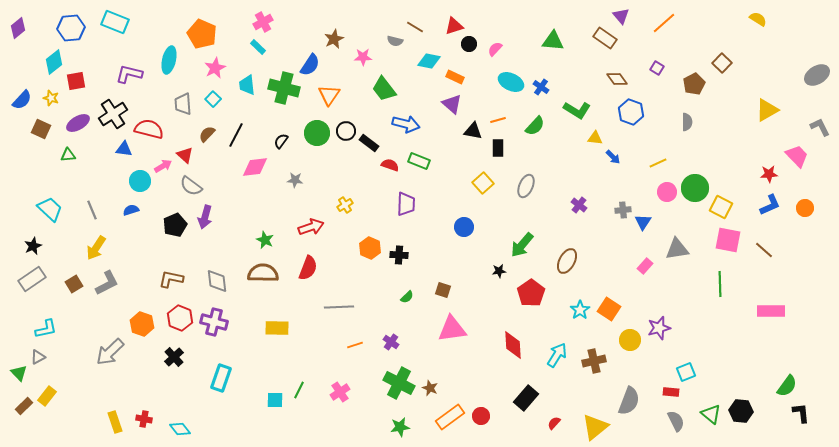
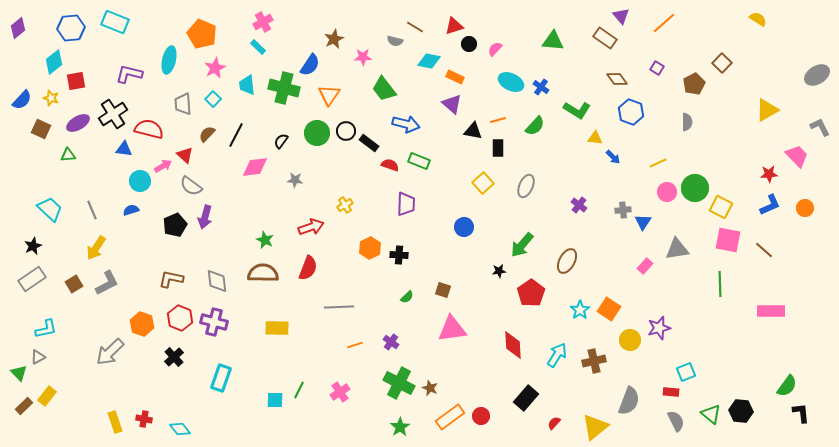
orange hexagon at (370, 248): rotated 10 degrees clockwise
green star at (400, 427): rotated 24 degrees counterclockwise
